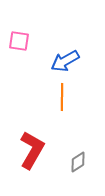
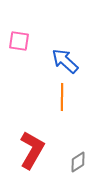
blue arrow: rotated 72 degrees clockwise
